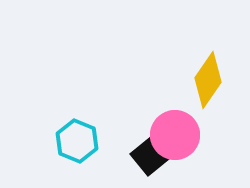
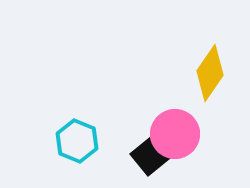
yellow diamond: moved 2 px right, 7 px up
pink circle: moved 1 px up
